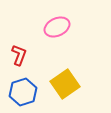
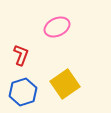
red L-shape: moved 2 px right
